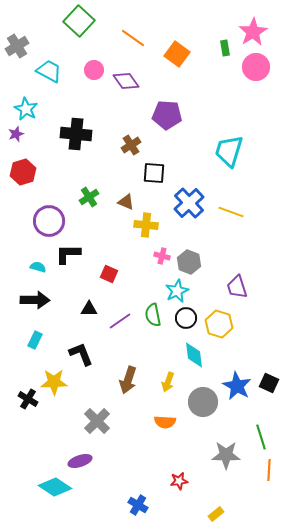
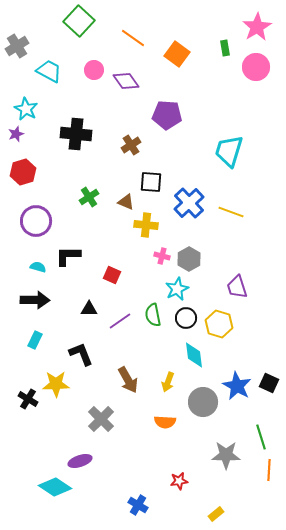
pink star at (253, 32): moved 4 px right, 5 px up
black square at (154, 173): moved 3 px left, 9 px down
purple circle at (49, 221): moved 13 px left
black L-shape at (68, 254): moved 2 px down
gray hexagon at (189, 262): moved 3 px up; rotated 10 degrees clockwise
red square at (109, 274): moved 3 px right, 1 px down
cyan star at (177, 291): moved 2 px up
brown arrow at (128, 380): rotated 48 degrees counterclockwise
yellow star at (54, 382): moved 2 px right, 2 px down
gray cross at (97, 421): moved 4 px right, 2 px up
